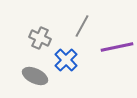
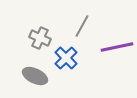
blue cross: moved 2 px up
